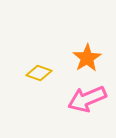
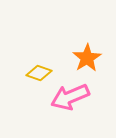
pink arrow: moved 17 px left, 2 px up
